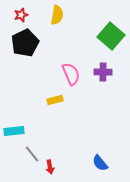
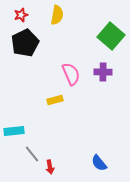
blue semicircle: moved 1 px left
